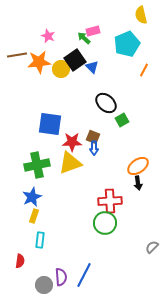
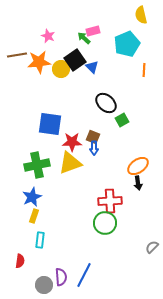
orange line: rotated 24 degrees counterclockwise
